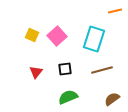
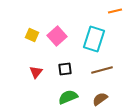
brown semicircle: moved 12 px left
